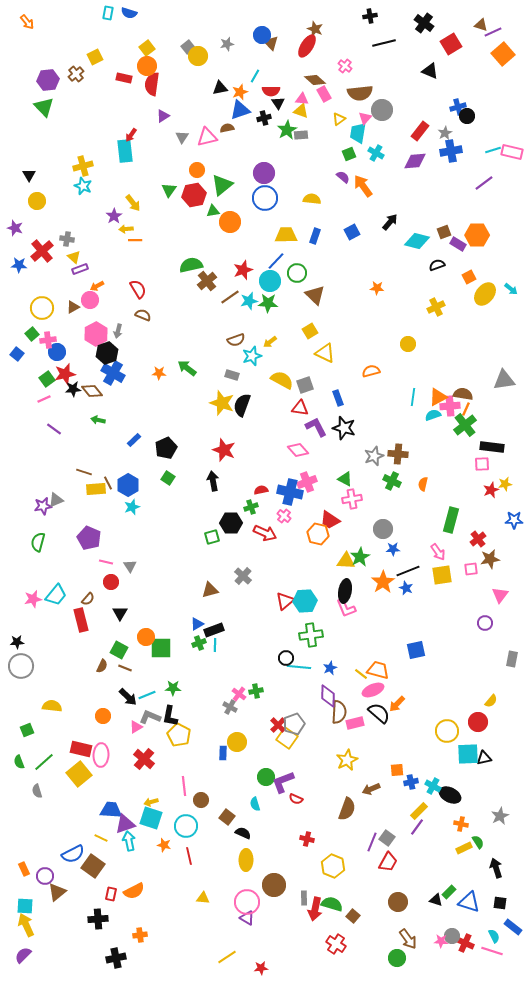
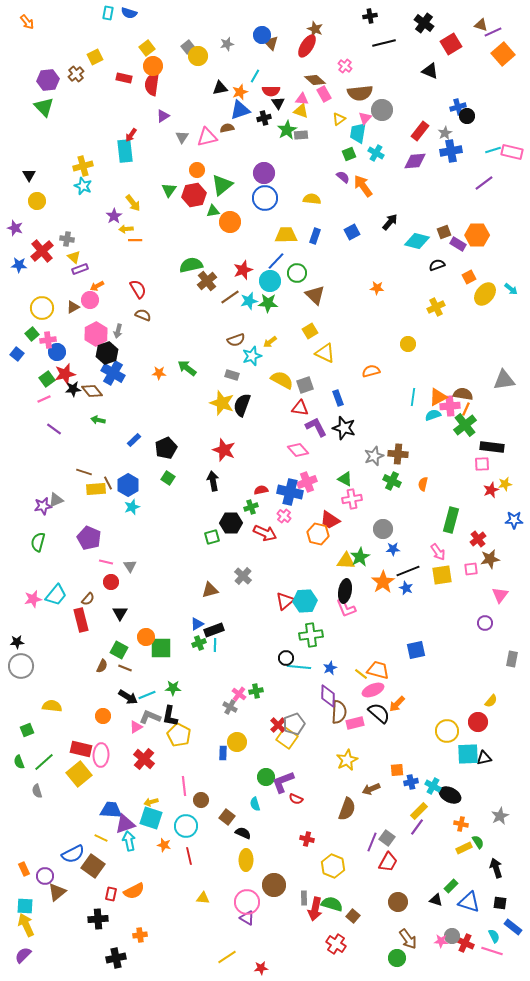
orange circle at (147, 66): moved 6 px right
black arrow at (128, 697): rotated 12 degrees counterclockwise
green rectangle at (449, 892): moved 2 px right, 6 px up
